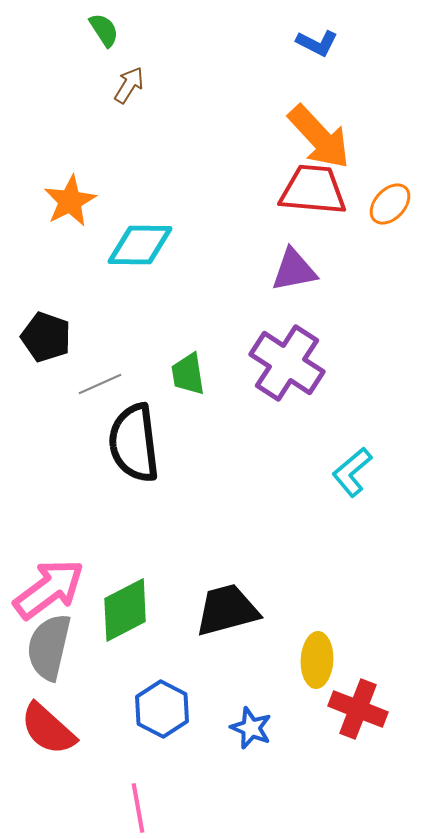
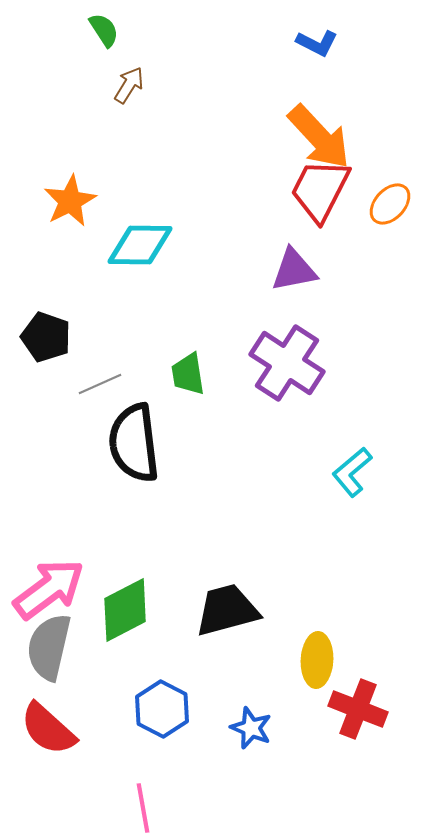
red trapezoid: moved 7 px right; rotated 68 degrees counterclockwise
pink line: moved 5 px right
